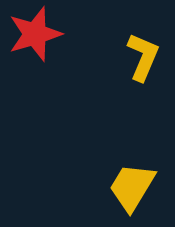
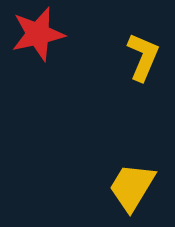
red star: moved 3 px right; rotated 4 degrees clockwise
